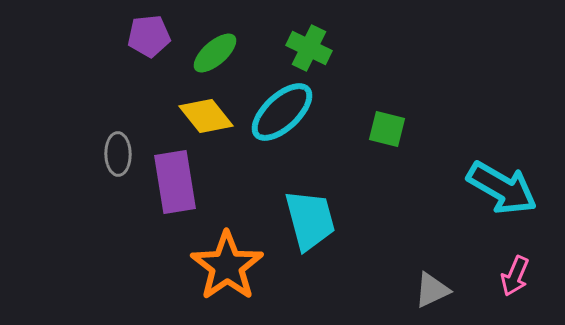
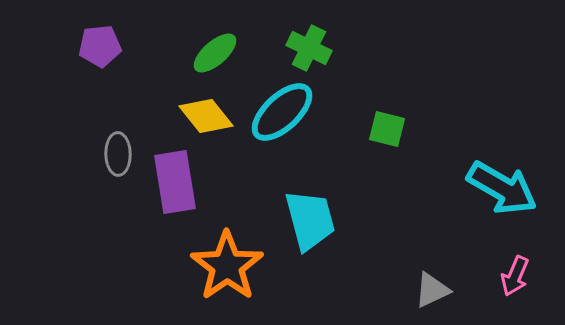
purple pentagon: moved 49 px left, 10 px down
